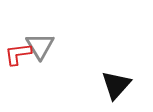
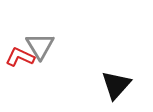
red L-shape: moved 2 px right, 3 px down; rotated 32 degrees clockwise
